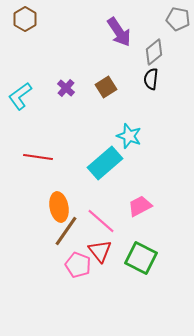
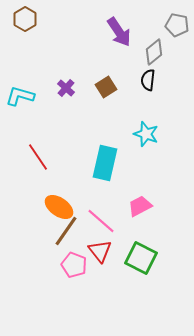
gray pentagon: moved 1 px left, 6 px down
black semicircle: moved 3 px left, 1 px down
cyan L-shape: rotated 52 degrees clockwise
cyan star: moved 17 px right, 2 px up
red line: rotated 48 degrees clockwise
cyan rectangle: rotated 36 degrees counterclockwise
orange ellipse: rotated 44 degrees counterclockwise
pink pentagon: moved 4 px left
